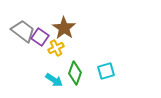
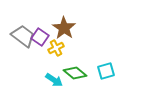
gray trapezoid: moved 5 px down
green diamond: rotated 70 degrees counterclockwise
